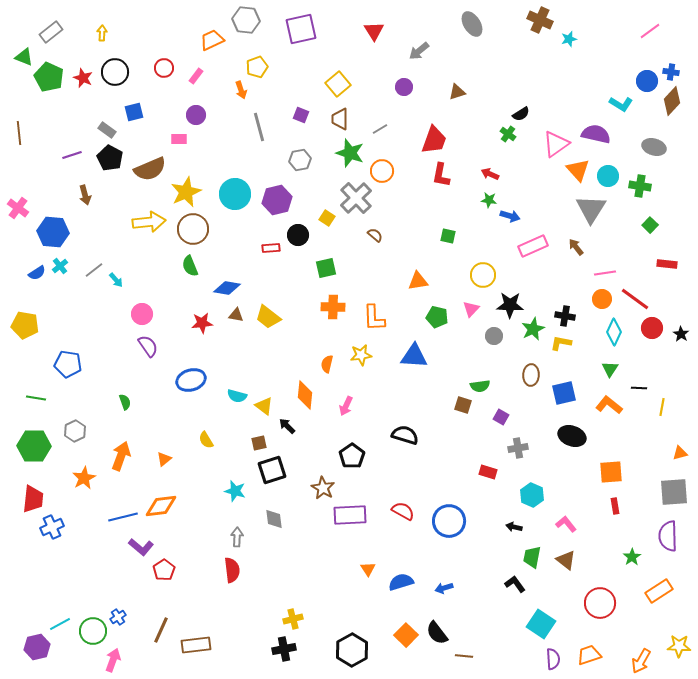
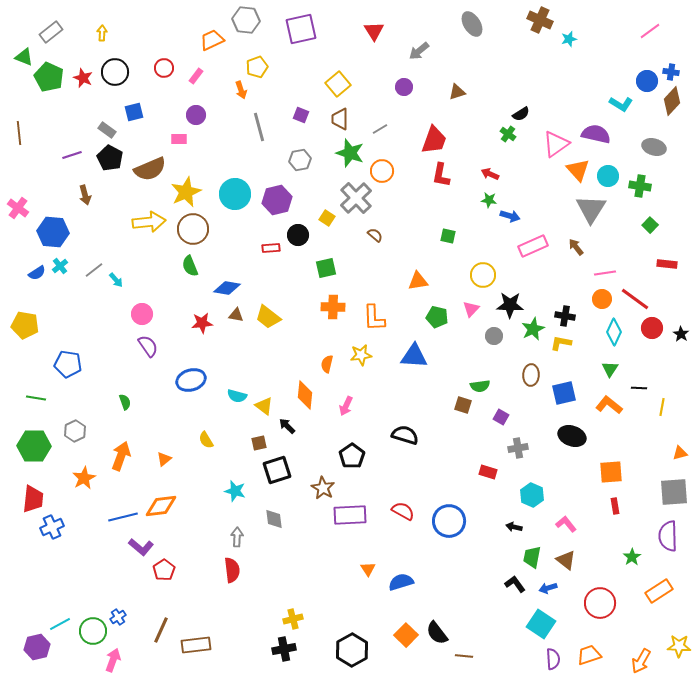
black square at (272, 470): moved 5 px right
blue arrow at (444, 588): moved 104 px right
